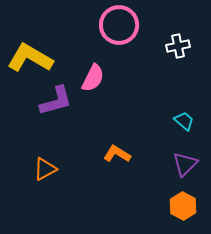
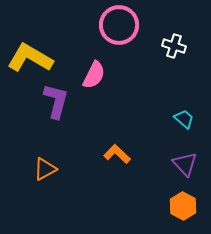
white cross: moved 4 px left; rotated 30 degrees clockwise
pink semicircle: moved 1 px right, 3 px up
purple L-shape: rotated 60 degrees counterclockwise
cyan trapezoid: moved 2 px up
orange L-shape: rotated 12 degrees clockwise
purple triangle: rotated 28 degrees counterclockwise
